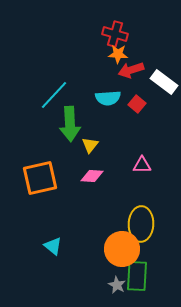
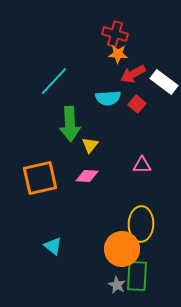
red arrow: moved 2 px right, 4 px down; rotated 10 degrees counterclockwise
cyan line: moved 14 px up
pink diamond: moved 5 px left
